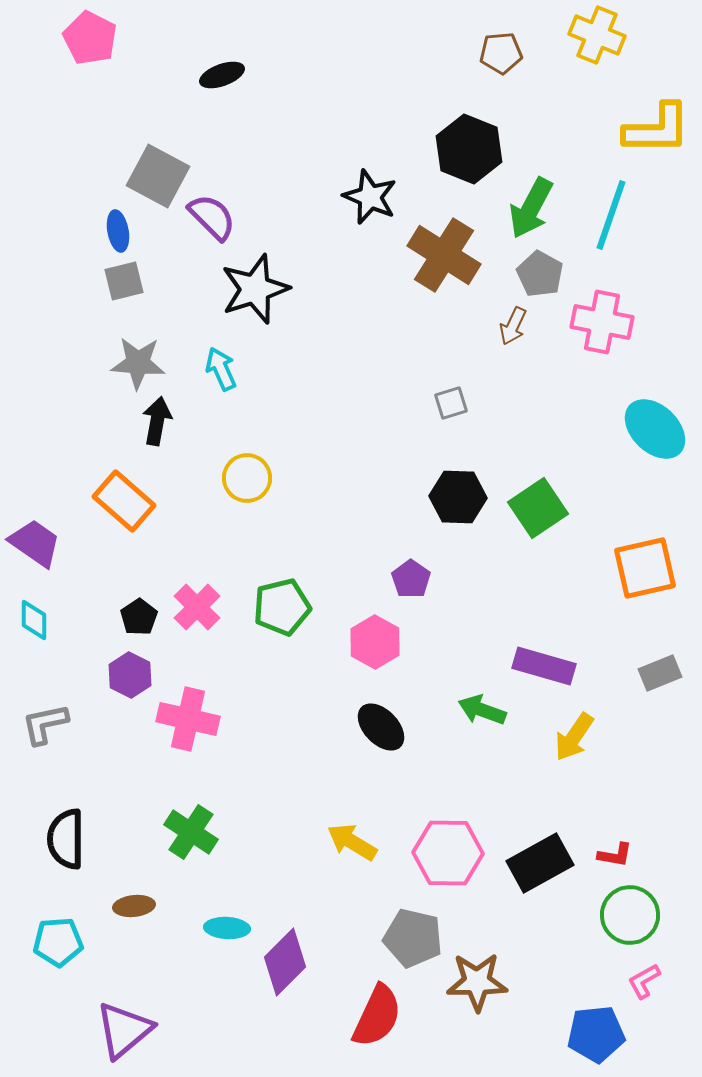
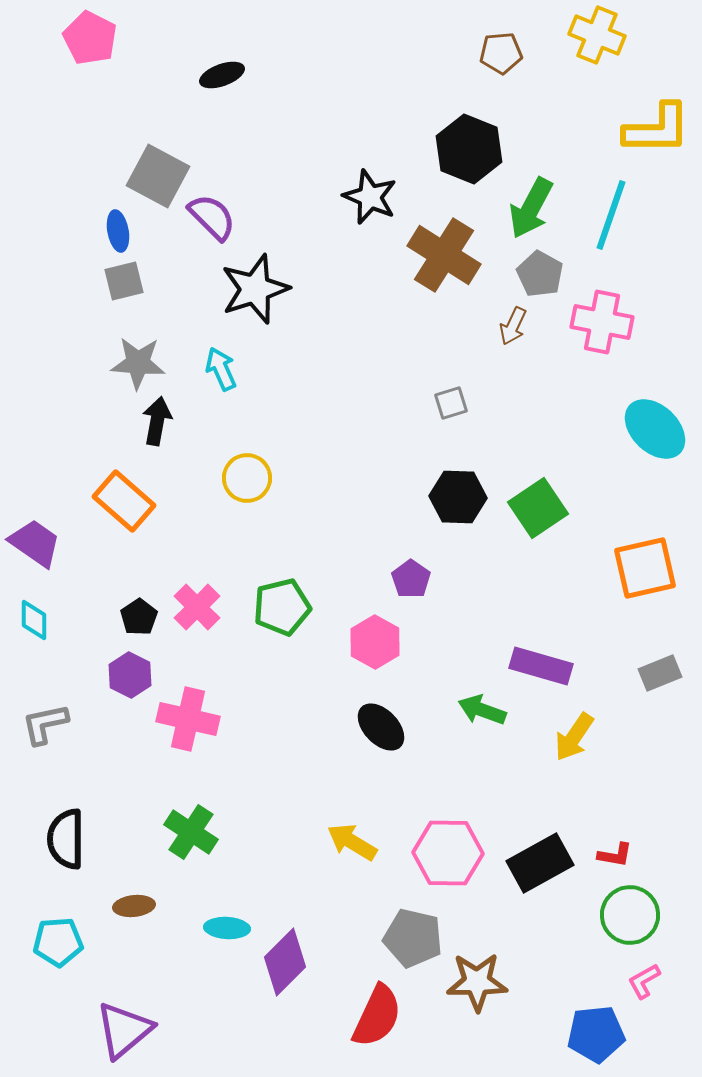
purple rectangle at (544, 666): moved 3 px left
